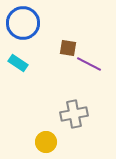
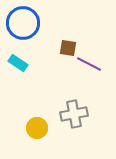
yellow circle: moved 9 px left, 14 px up
